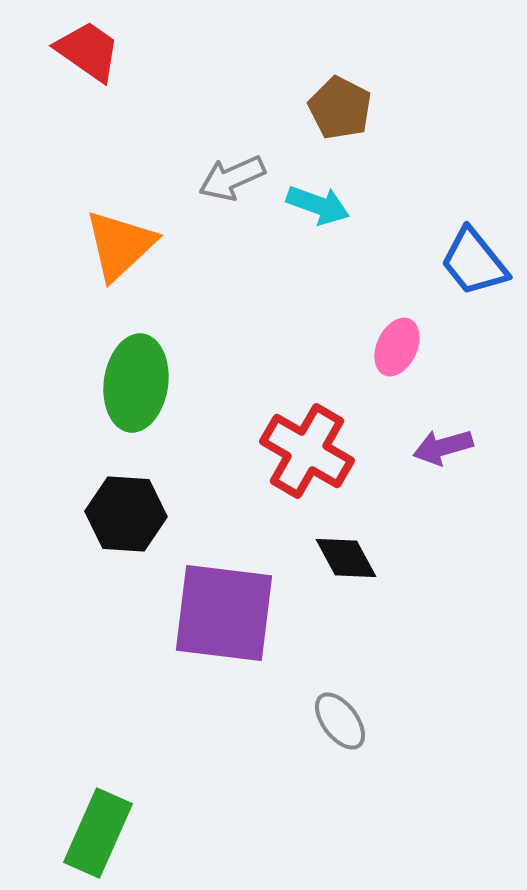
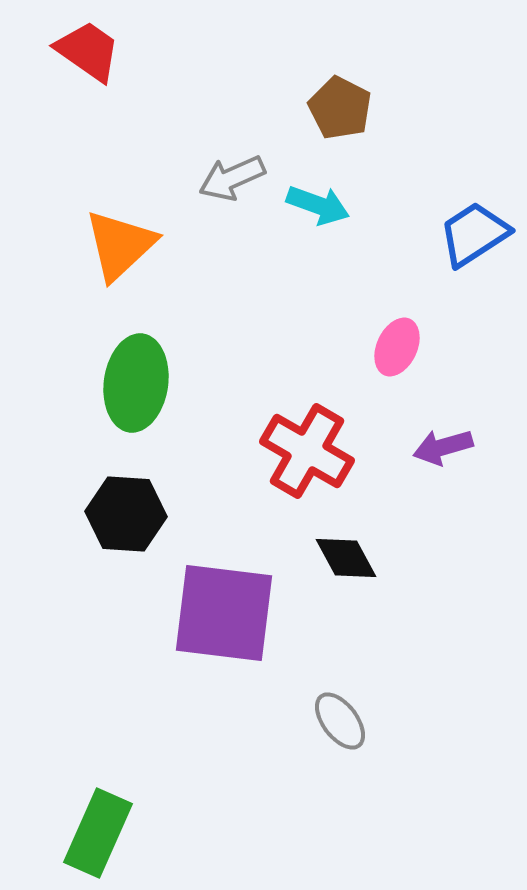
blue trapezoid: moved 28 px up; rotated 96 degrees clockwise
